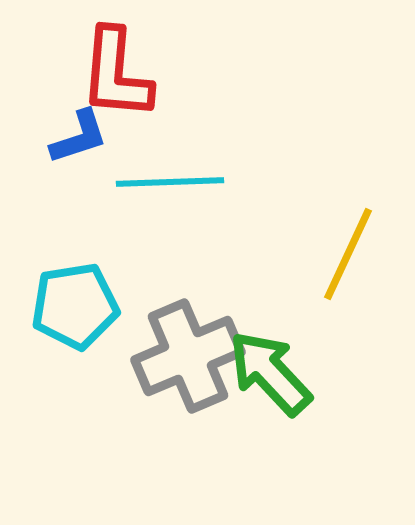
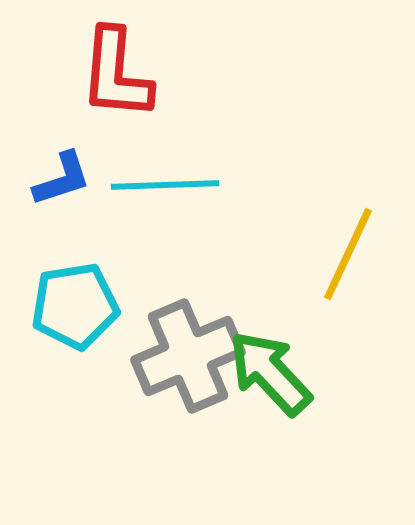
blue L-shape: moved 17 px left, 42 px down
cyan line: moved 5 px left, 3 px down
